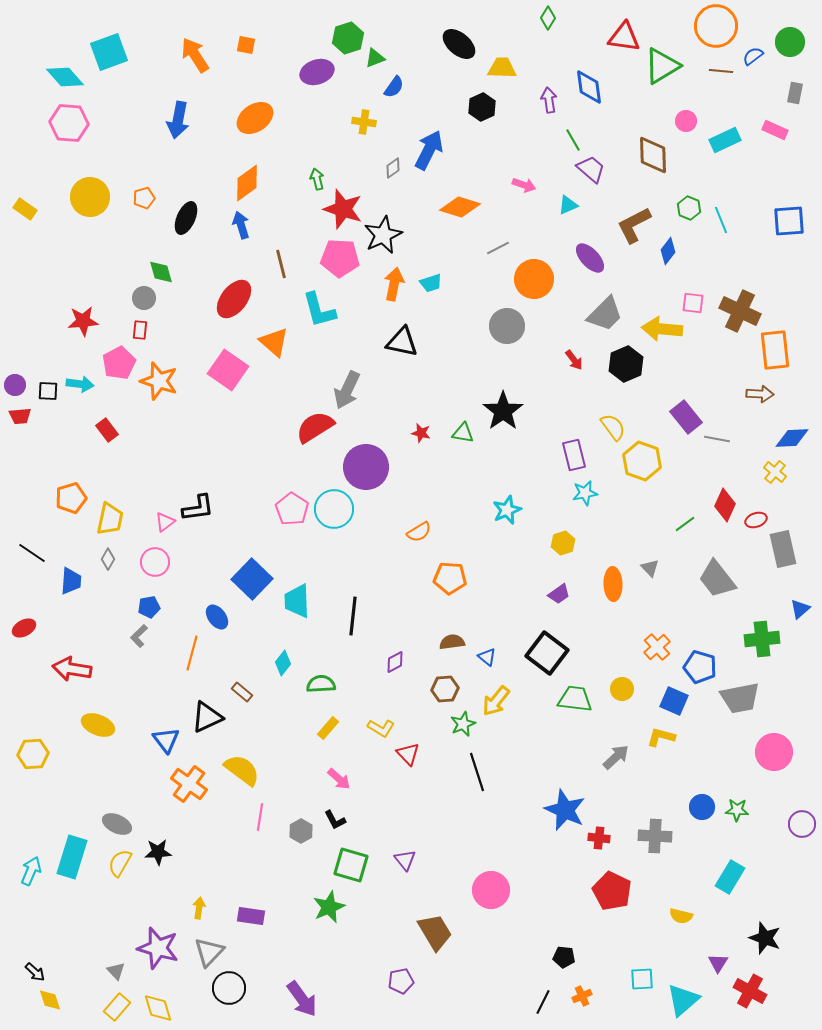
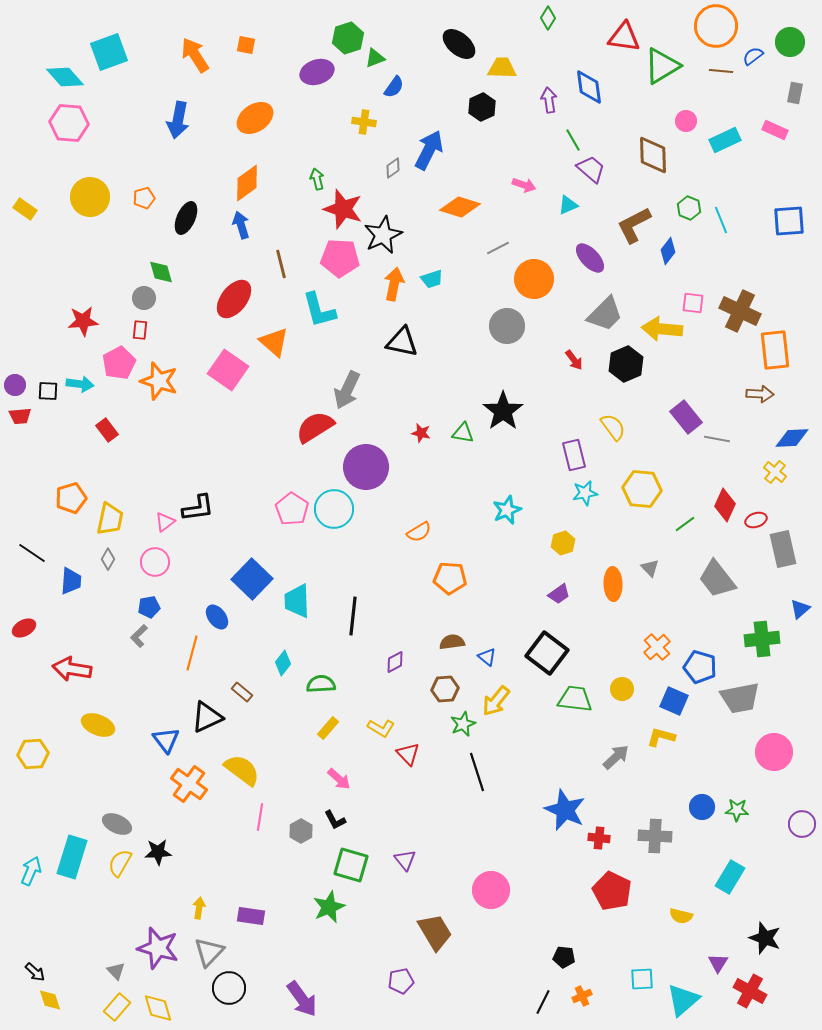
cyan trapezoid at (431, 283): moved 1 px right, 4 px up
yellow hexagon at (642, 461): moved 28 px down; rotated 15 degrees counterclockwise
